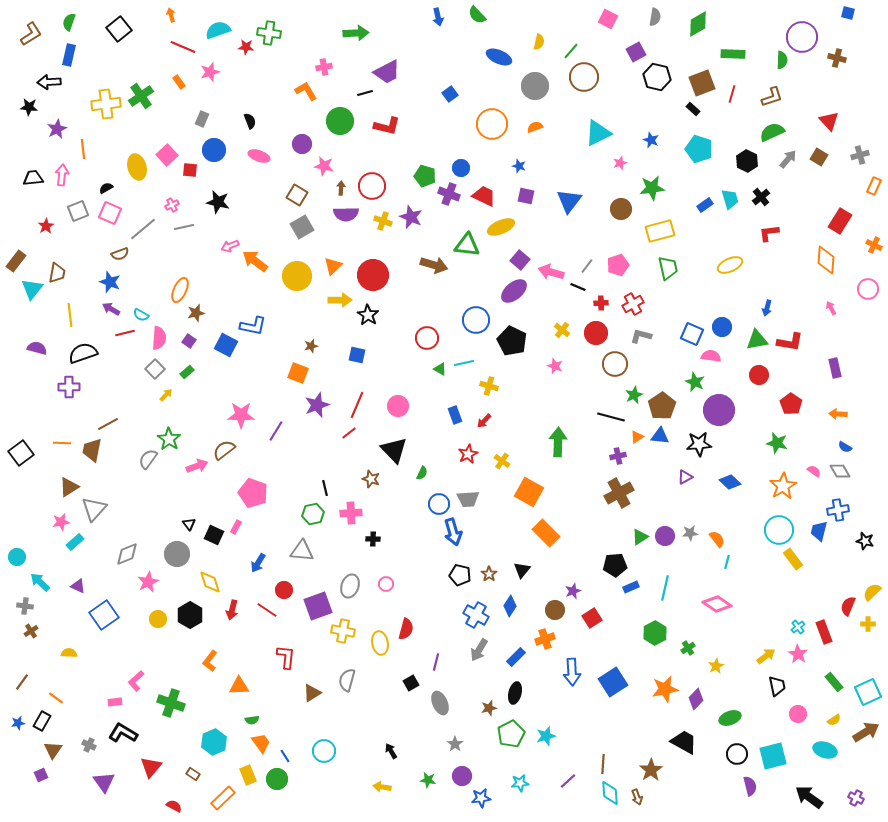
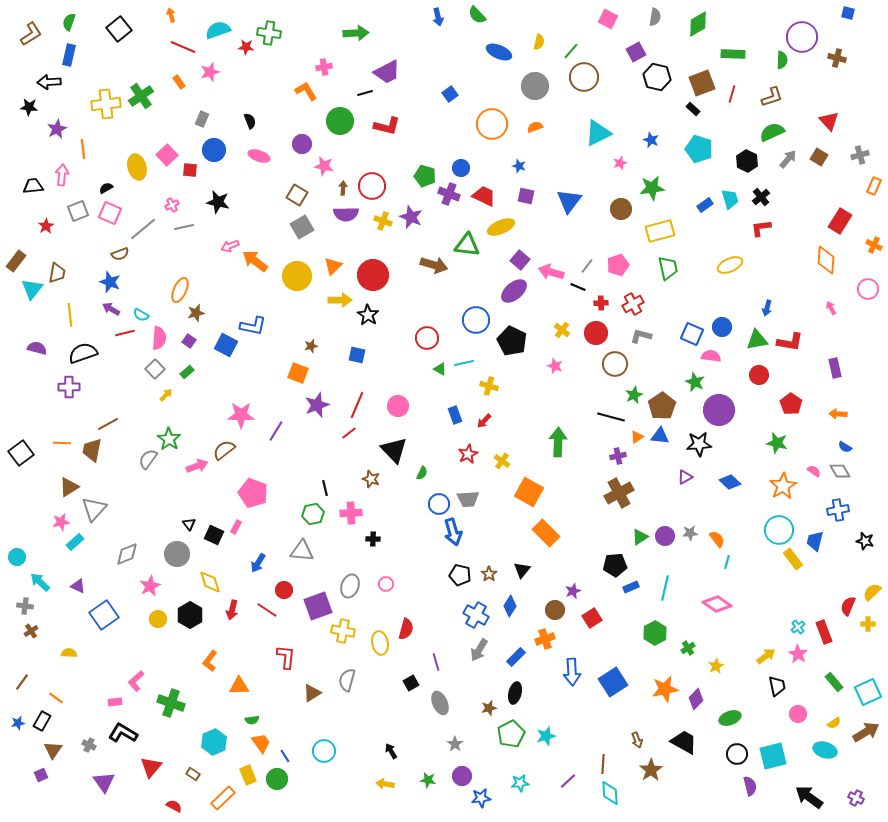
blue ellipse at (499, 57): moved 5 px up
black trapezoid at (33, 178): moved 8 px down
brown arrow at (341, 188): moved 2 px right
red L-shape at (769, 233): moved 8 px left, 5 px up
blue trapezoid at (819, 531): moved 4 px left, 10 px down
pink star at (148, 582): moved 2 px right, 4 px down
purple line at (436, 662): rotated 30 degrees counterclockwise
yellow semicircle at (834, 720): moved 3 px down
yellow arrow at (382, 787): moved 3 px right, 3 px up
brown arrow at (637, 797): moved 57 px up
